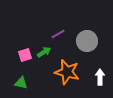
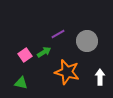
pink square: rotated 16 degrees counterclockwise
